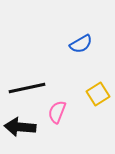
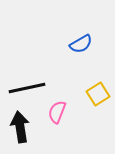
black arrow: rotated 76 degrees clockwise
